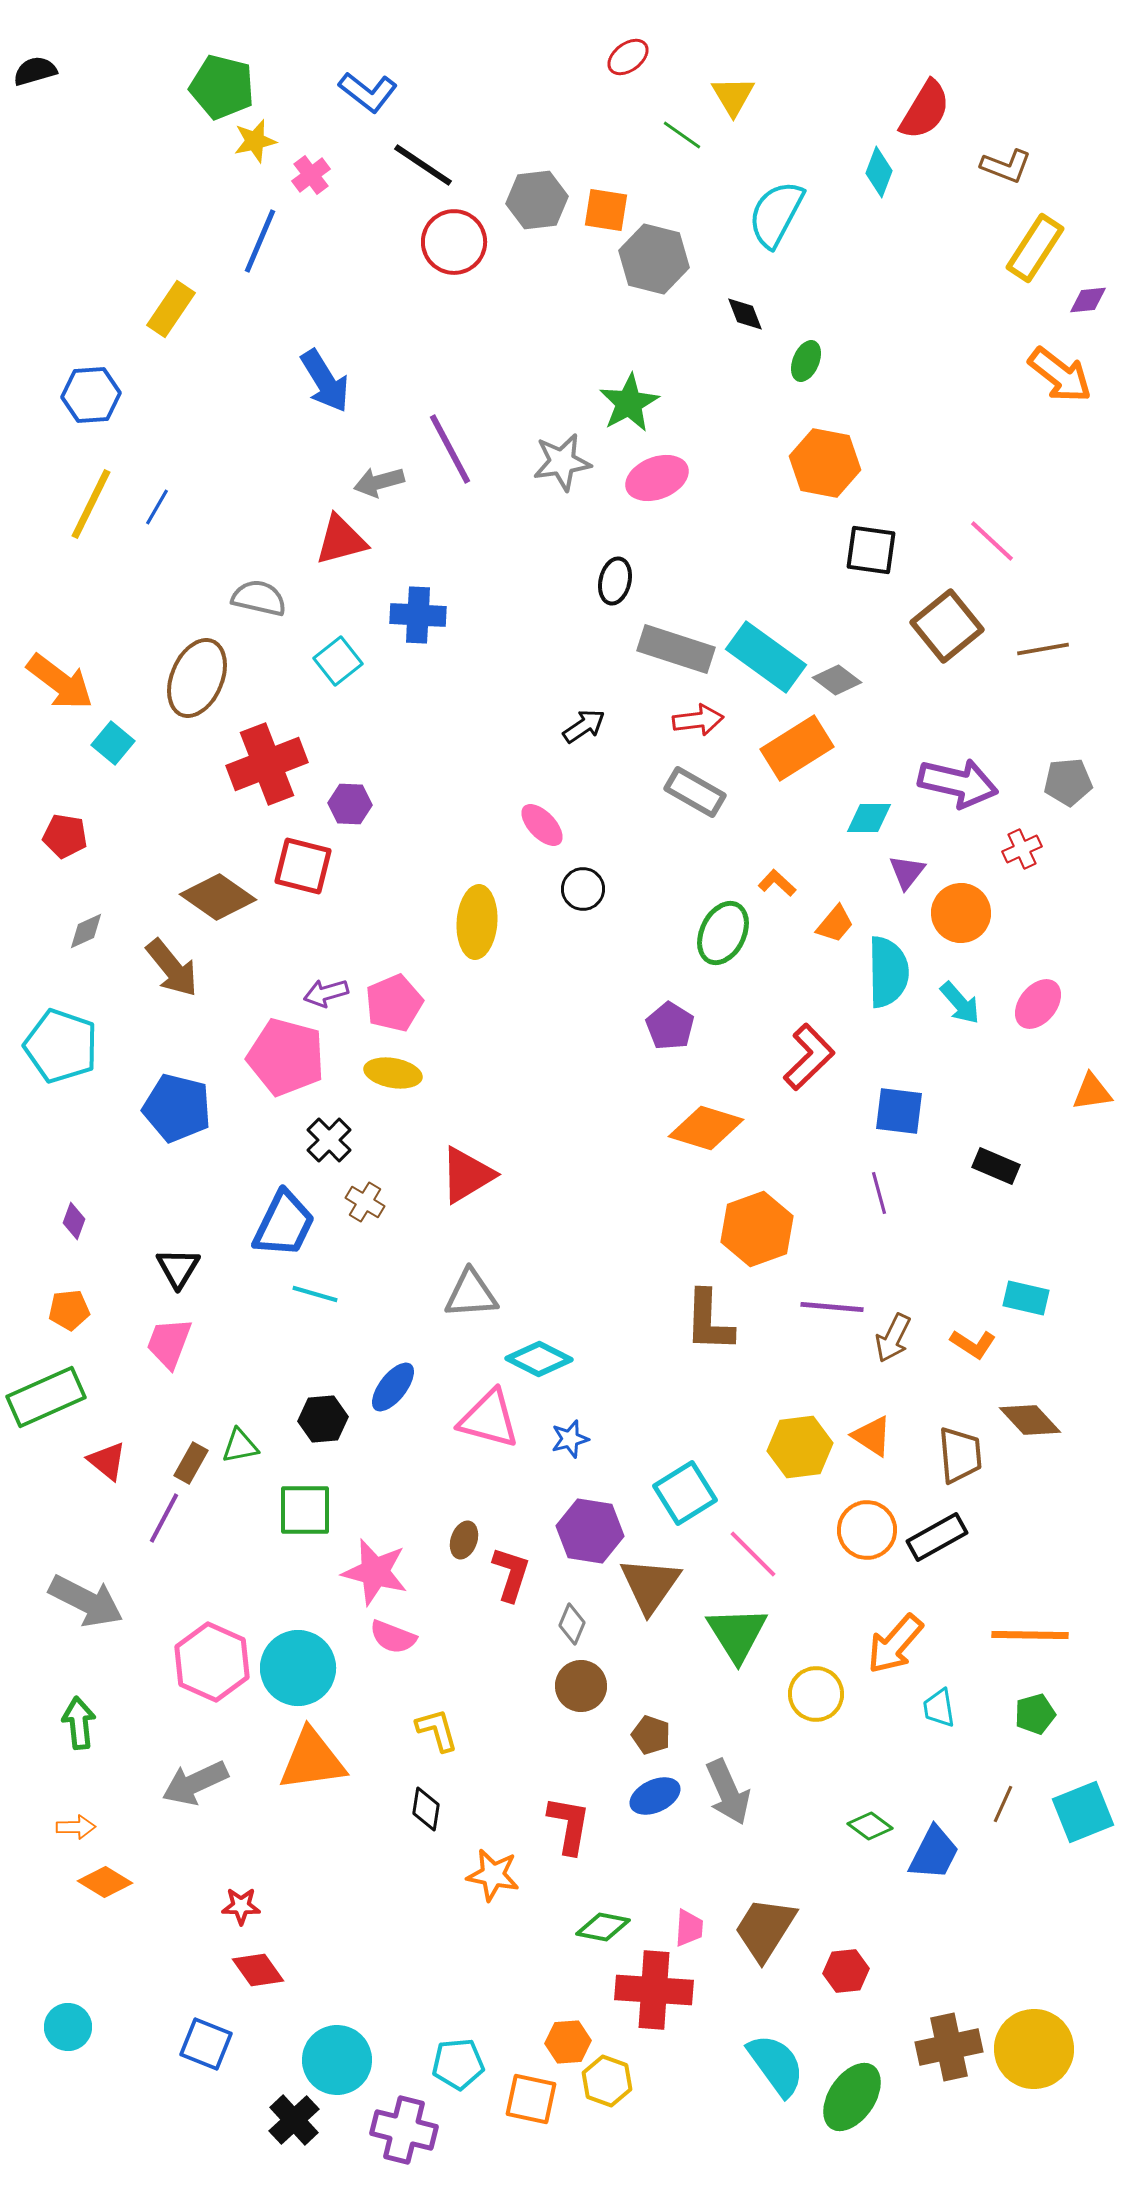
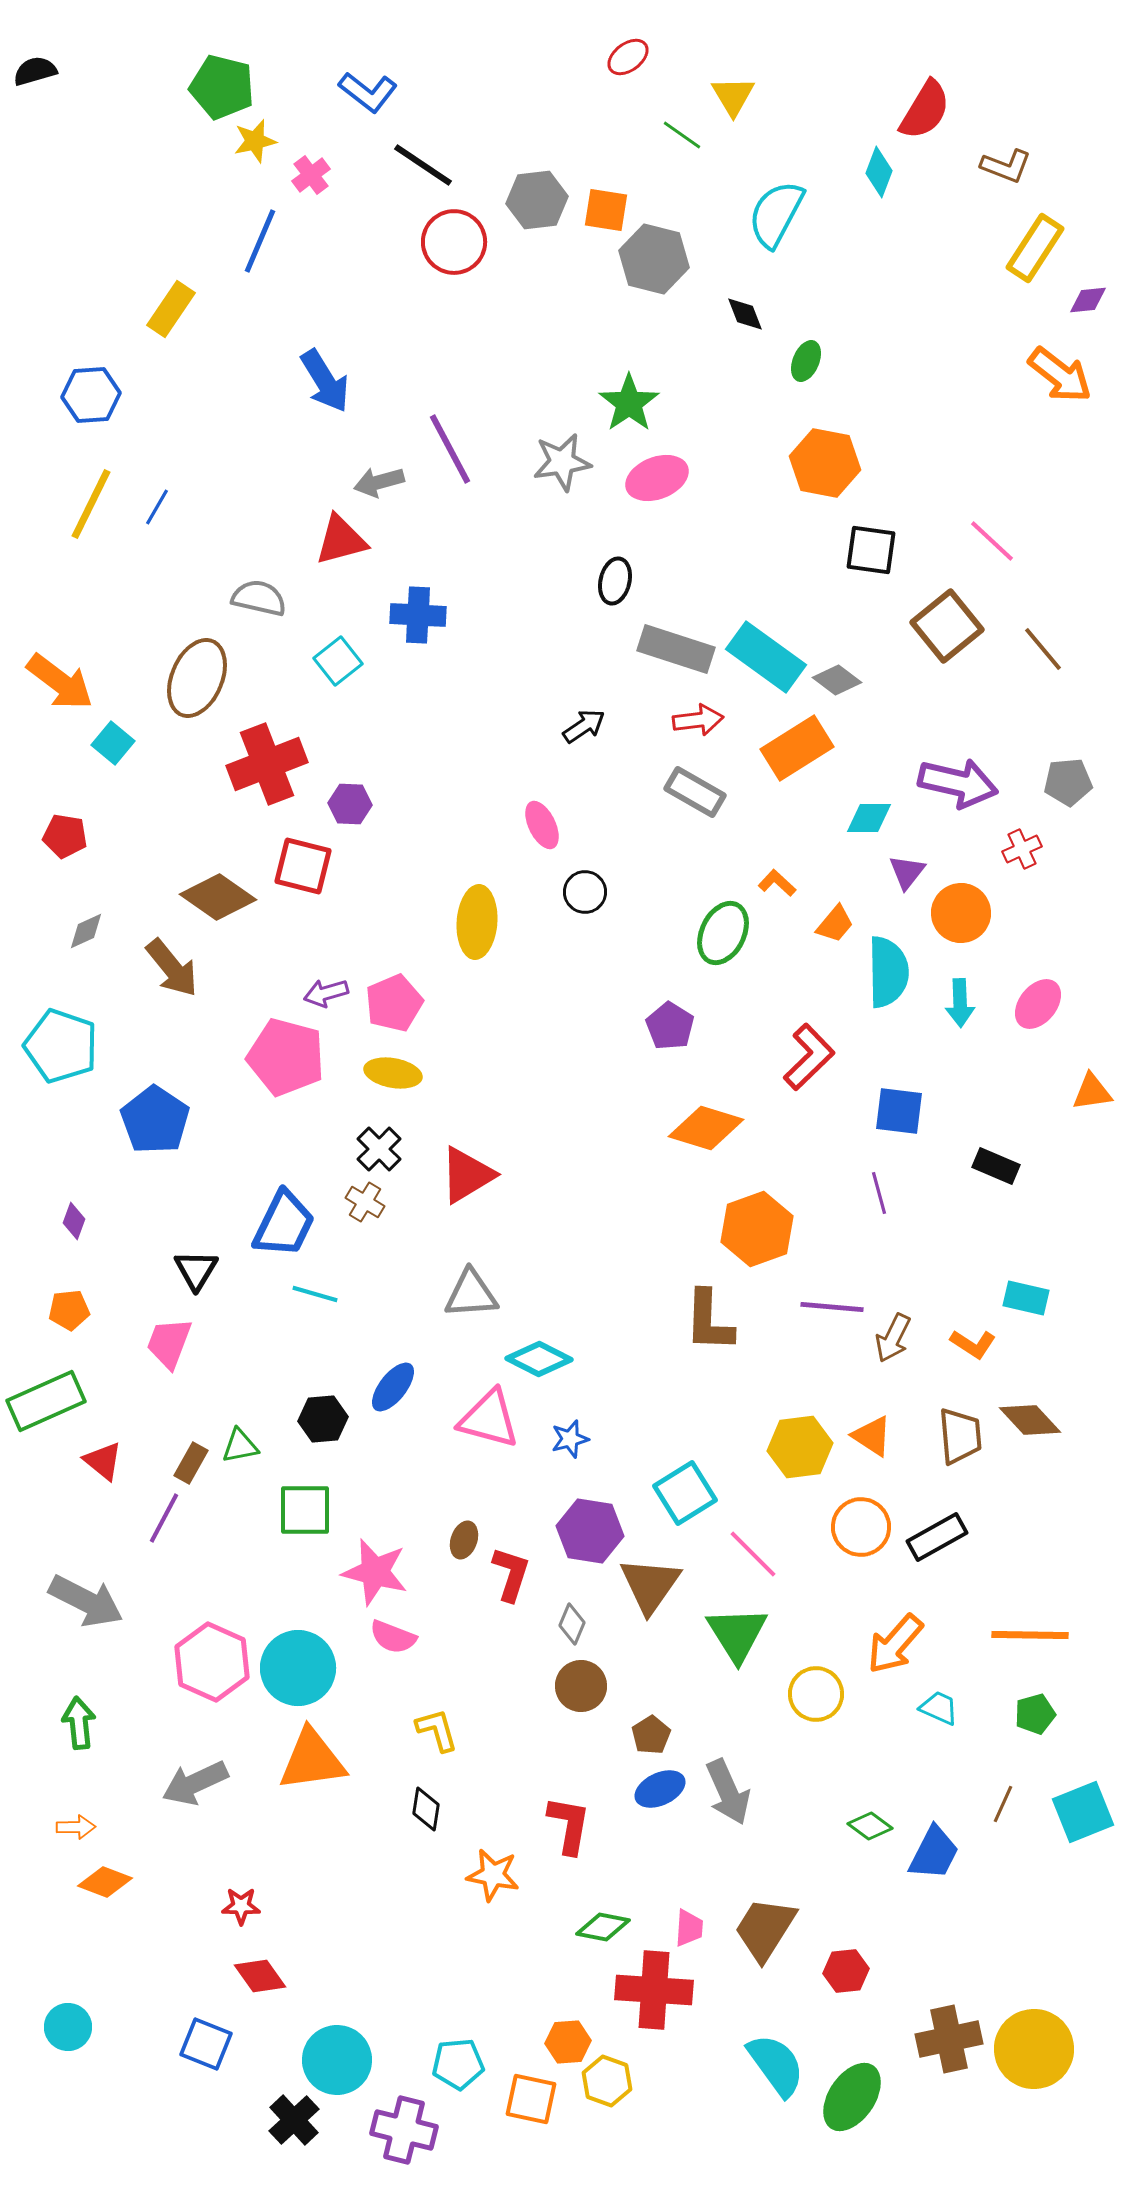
green star at (629, 403): rotated 6 degrees counterclockwise
brown line at (1043, 649): rotated 60 degrees clockwise
pink ellipse at (542, 825): rotated 18 degrees clockwise
black circle at (583, 889): moved 2 px right, 3 px down
cyan arrow at (960, 1003): rotated 39 degrees clockwise
blue pentagon at (177, 1108): moved 22 px left, 12 px down; rotated 20 degrees clockwise
black cross at (329, 1140): moved 50 px right, 9 px down
black triangle at (178, 1268): moved 18 px right, 2 px down
green rectangle at (46, 1397): moved 4 px down
brown trapezoid at (960, 1455): moved 19 px up
red triangle at (107, 1461): moved 4 px left
orange circle at (867, 1530): moved 6 px left, 3 px up
cyan trapezoid at (939, 1708): rotated 123 degrees clockwise
brown pentagon at (651, 1735): rotated 21 degrees clockwise
blue ellipse at (655, 1796): moved 5 px right, 7 px up
orange diamond at (105, 1882): rotated 10 degrees counterclockwise
red diamond at (258, 1970): moved 2 px right, 6 px down
brown cross at (949, 2047): moved 8 px up
